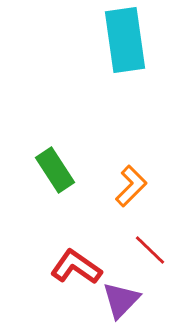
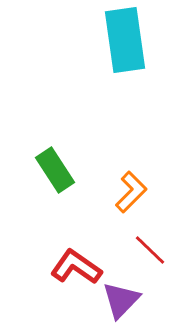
orange L-shape: moved 6 px down
